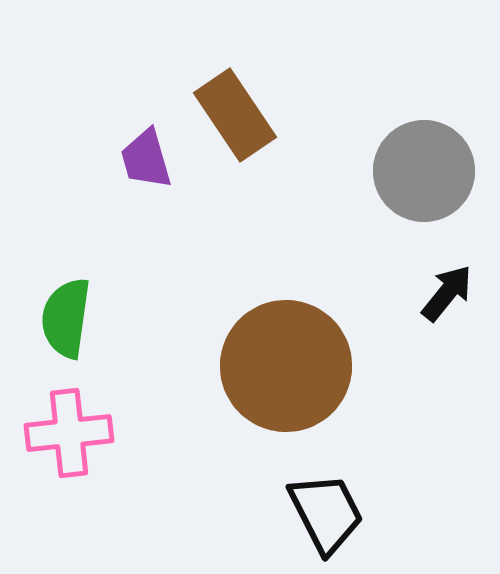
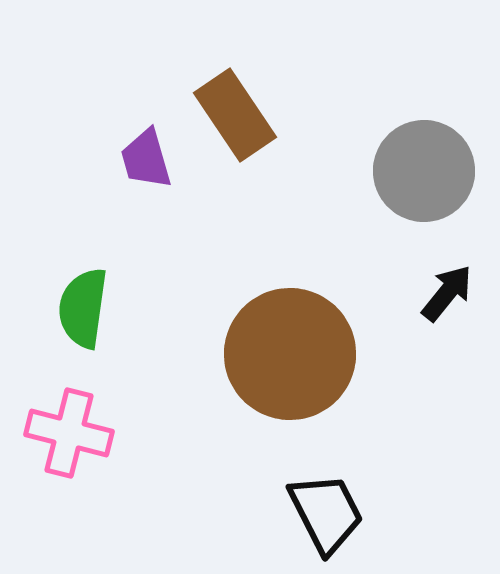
green semicircle: moved 17 px right, 10 px up
brown circle: moved 4 px right, 12 px up
pink cross: rotated 20 degrees clockwise
